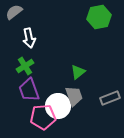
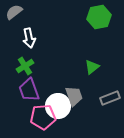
green triangle: moved 14 px right, 5 px up
